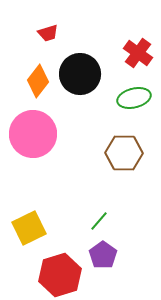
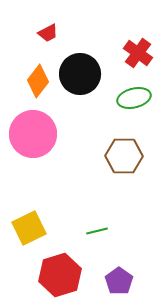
red trapezoid: rotated 10 degrees counterclockwise
brown hexagon: moved 3 px down
green line: moved 2 px left, 10 px down; rotated 35 degrees clockwise
purple pentagon: moved 16 px right, 26 px down
